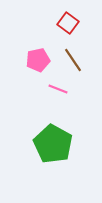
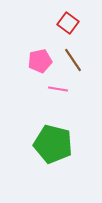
pink pentagon: moved 2 px right, 1 px down
pink line: rotated 12 degrees counterclockwise
green pentagon: rotated 15 degrees counterclockwise
